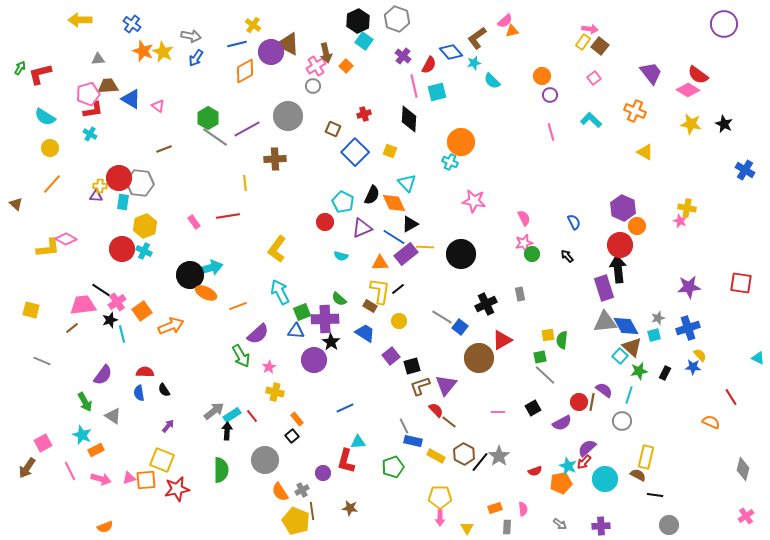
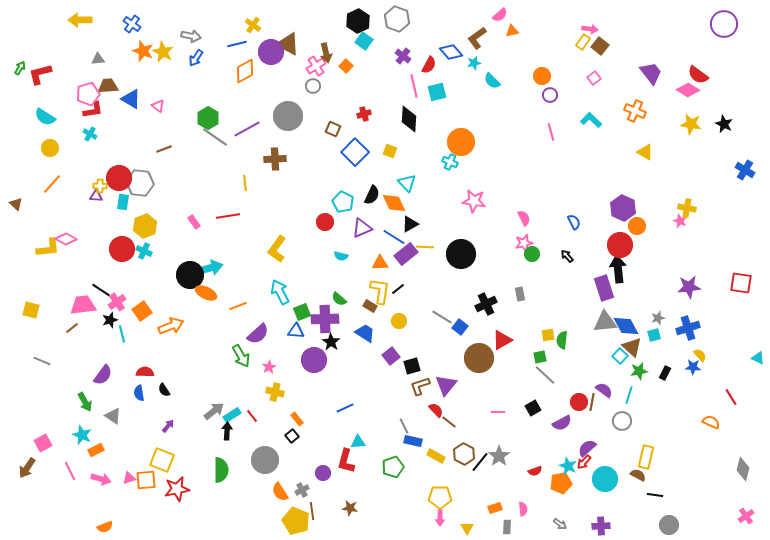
pink semicircle at (505, 21): moved 5 px left, 6 px up
